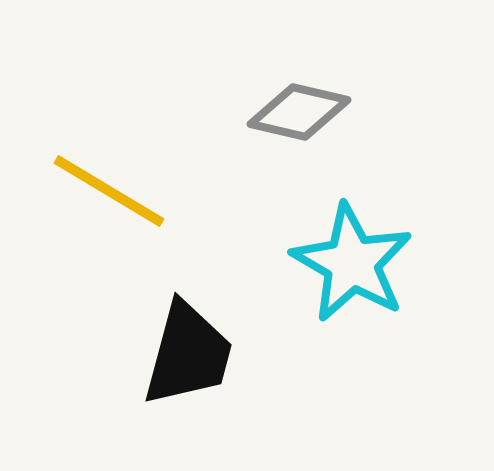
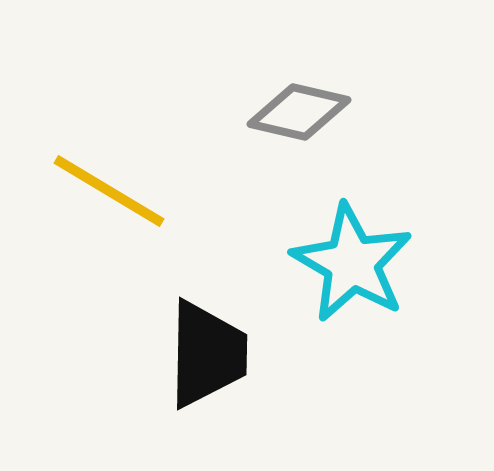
black trapezoid: moved 19 px right; rotated 14 degrees counterclockwise
